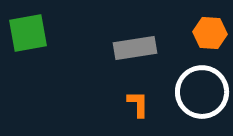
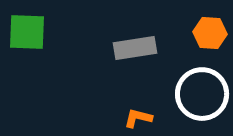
green square: moved 1 px left, 1 px up; rotated 12 degrees clockwise
white circle: moved 2 px down
orange L-shape: moved 14 px down; rotated 76 degrees counterclockwise
